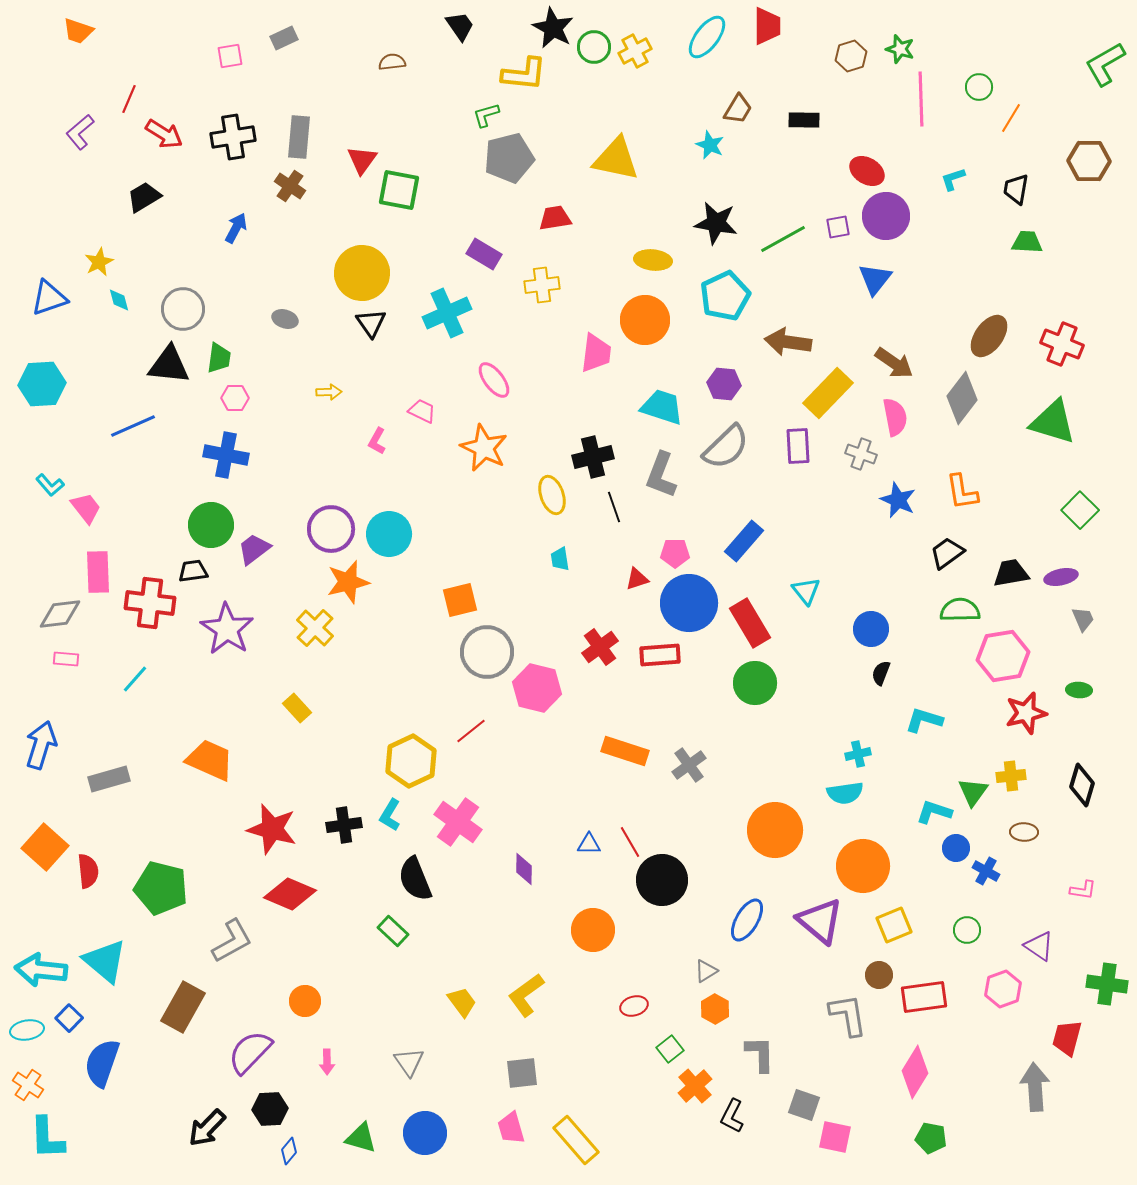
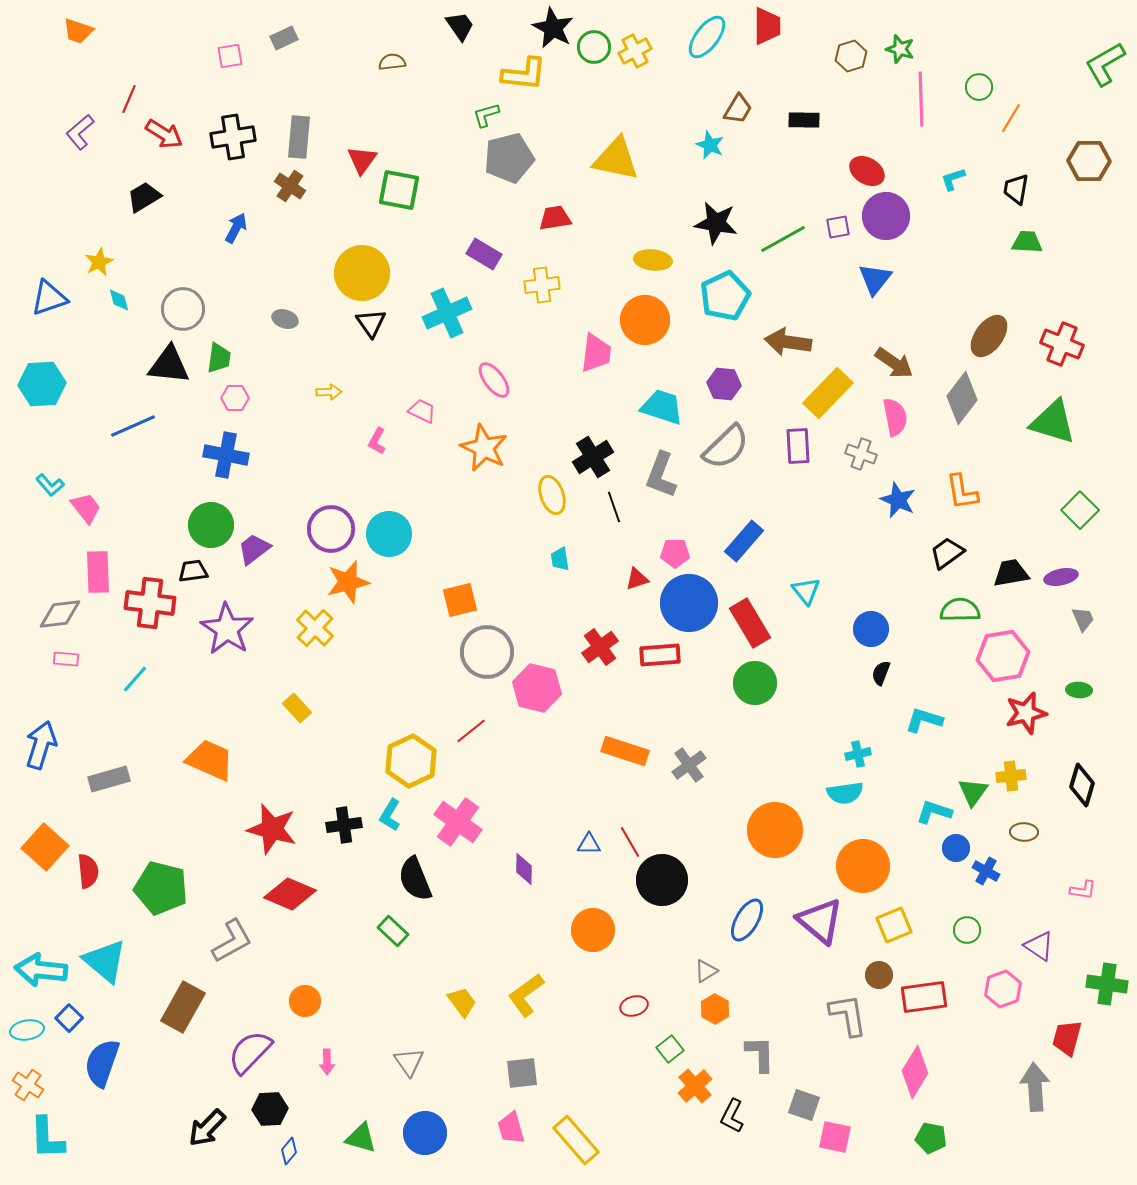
black cross at (593, 457): rotated 18 degrees counterclockwise
